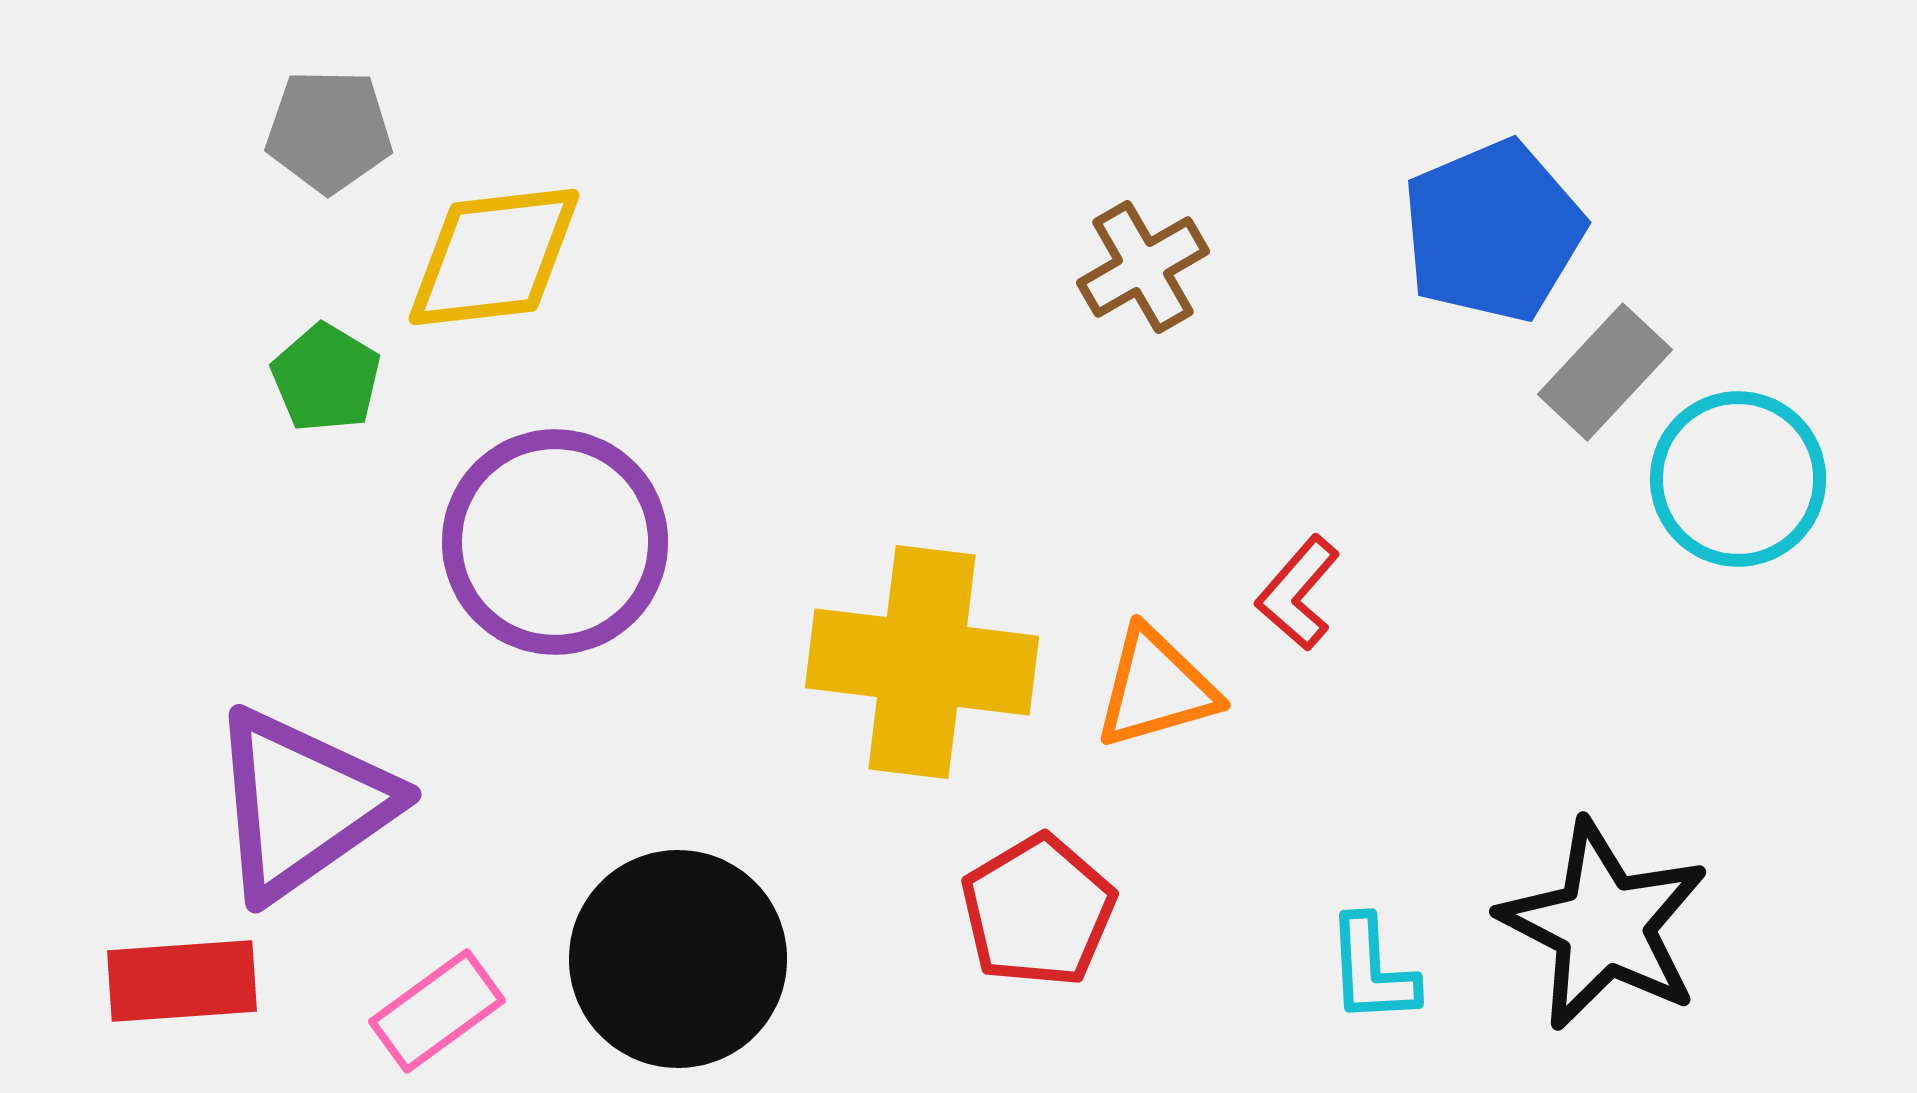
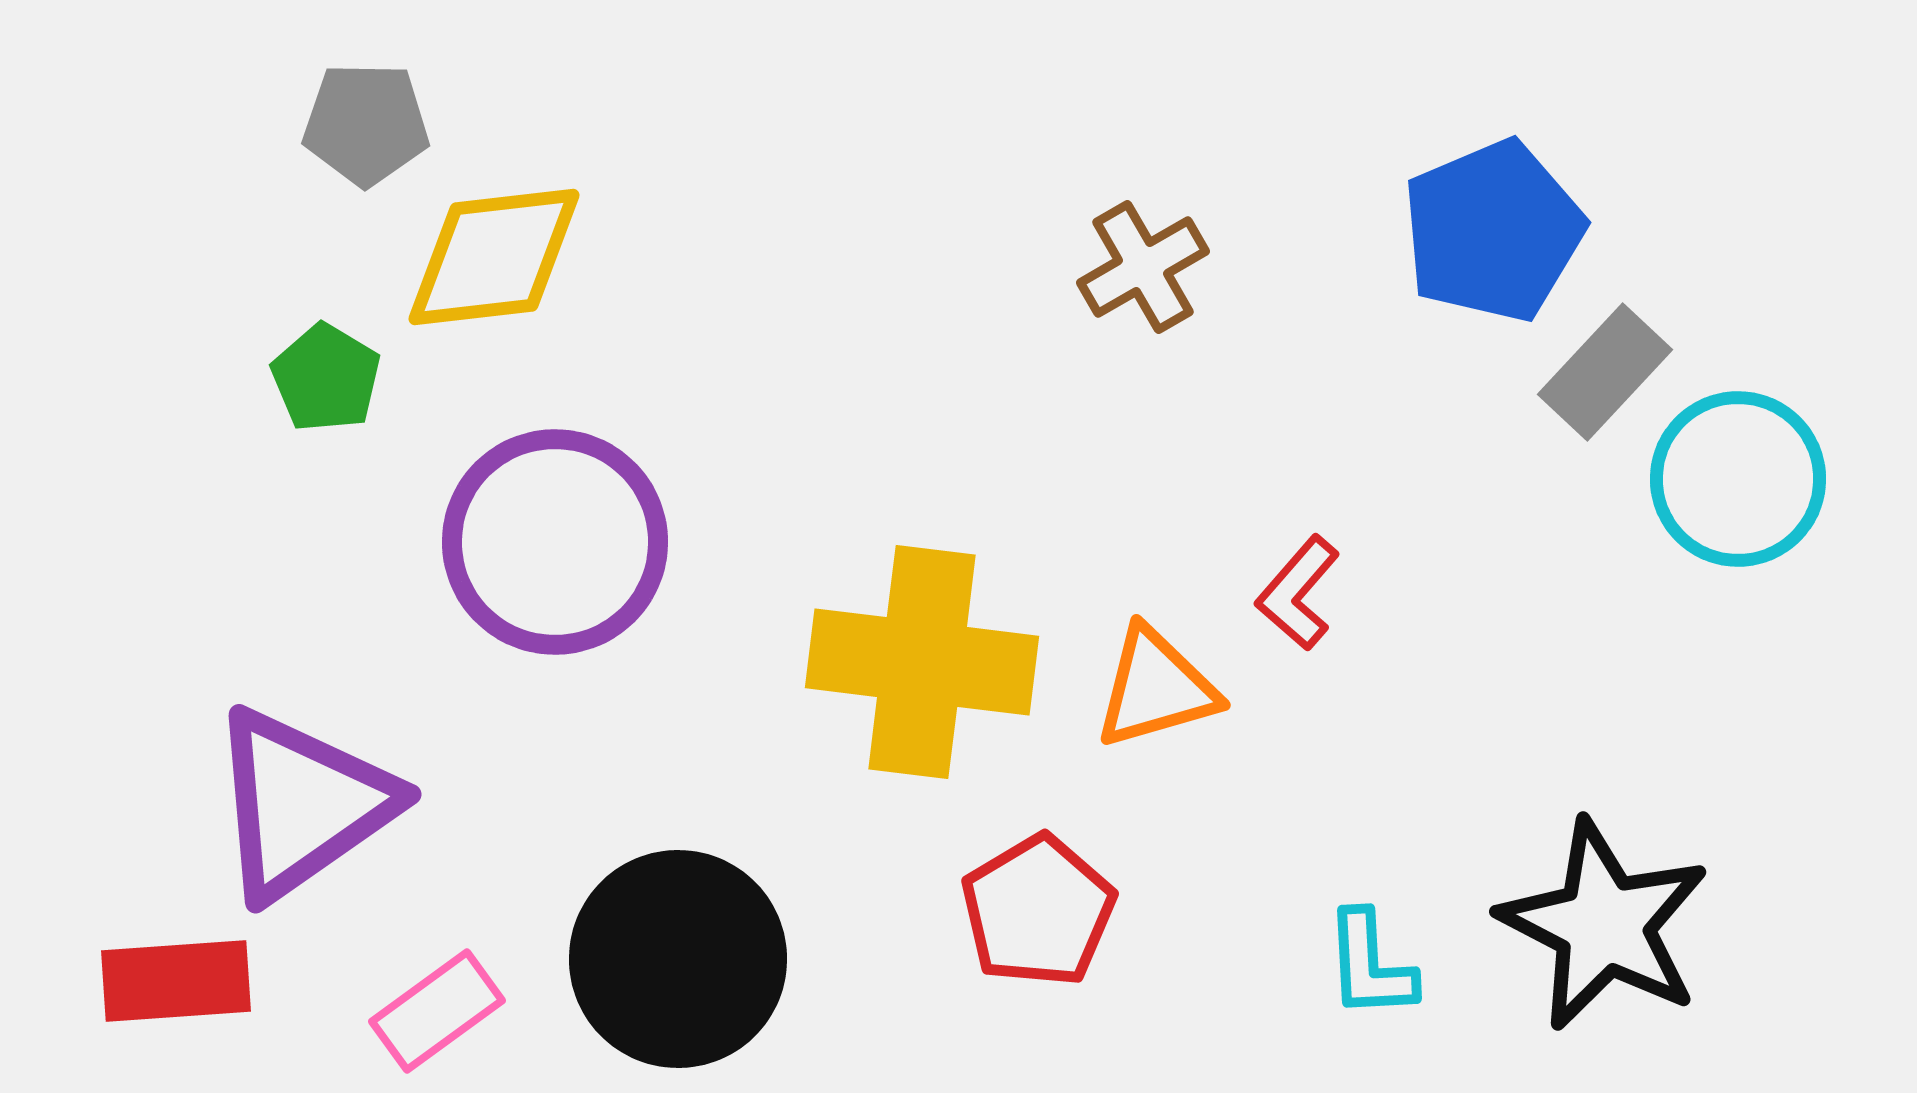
gray pentagon: moved 37 px right, 7 px up
cyan L-shape: moved 2 px left, 5 px up
red rectangle: moved 6 px left
